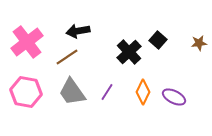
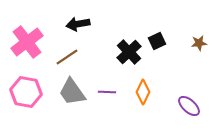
black arrow: moved 7 px up
black square: moved 1 px left, 1 px down; rotated 24 degrees clockwise
purple line: rotated 60 degrees clockwise
purple ellipse: moved 15 px right, 9 px down; rotated 15 degrees clockwise
